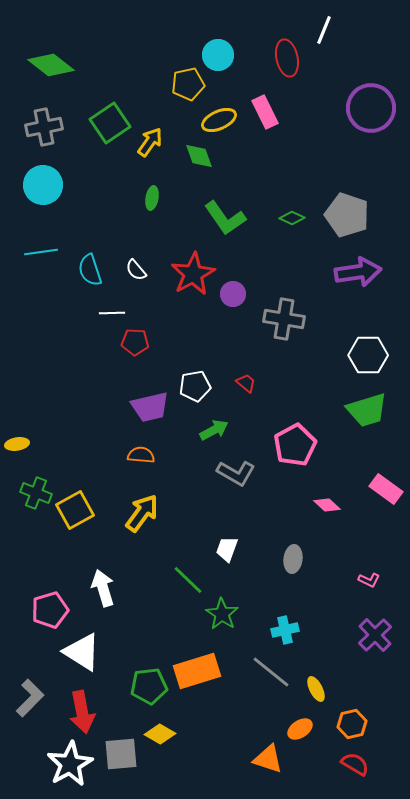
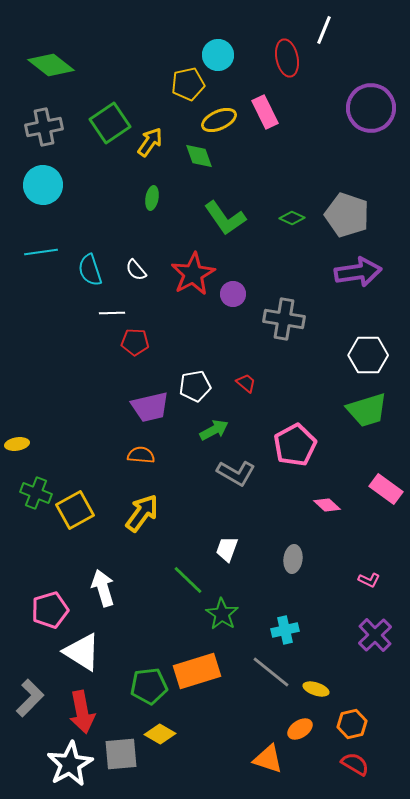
yellow ellipse at (316, 689): rotated 45 degrees counterclockwise
